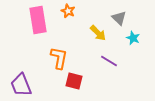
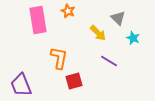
gray triangle: moved 1 px left
red square: rotated 30 degrees counterclockwise
